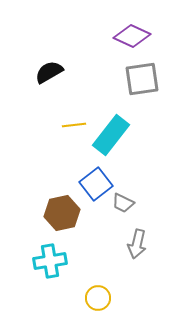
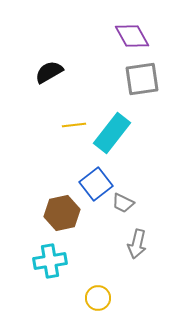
purple diamond: rotated 36 degrees clockwise
cyan rectangle: moved 1 px right, 2 px up
